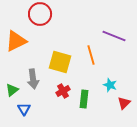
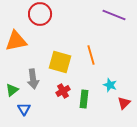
purple line: moved 21 px up
orange triangle: rotated 15 degrees clockwise
